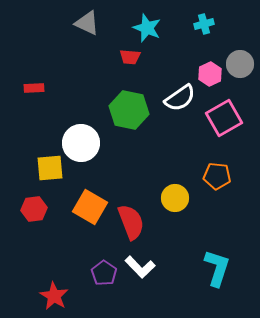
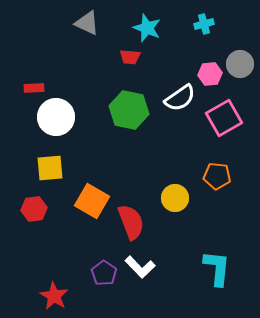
pink hexagon: rotated 20 degrees clockwise
white circle: moved 25 px left, 26 px up
orange square: moved 2 px right, 6 px up
cyan L-shape: rotated 12 degrees counterclockwise
